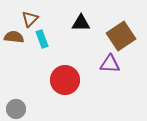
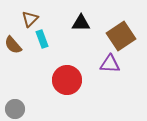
brown semicircle: moved 1 px left, 8 px down; rotated 138 degrees counterclockwise
red circle: moved 2 px right
gray circle: moved 1 px left
